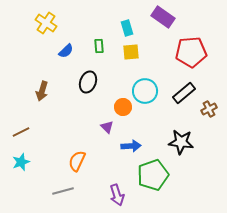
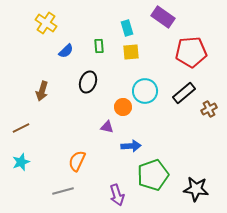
purple triangle: rotated 32 degrees counterclockwise
brown line: moved 4 px up
black star: moved 15 px right, 47 px down
